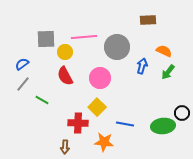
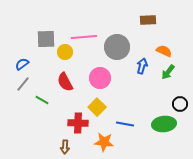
red semicircle: moved 6 px down
black circle: moved 2 px left, 9 px up
green ellipse: moved 1 px right, 2 px up
